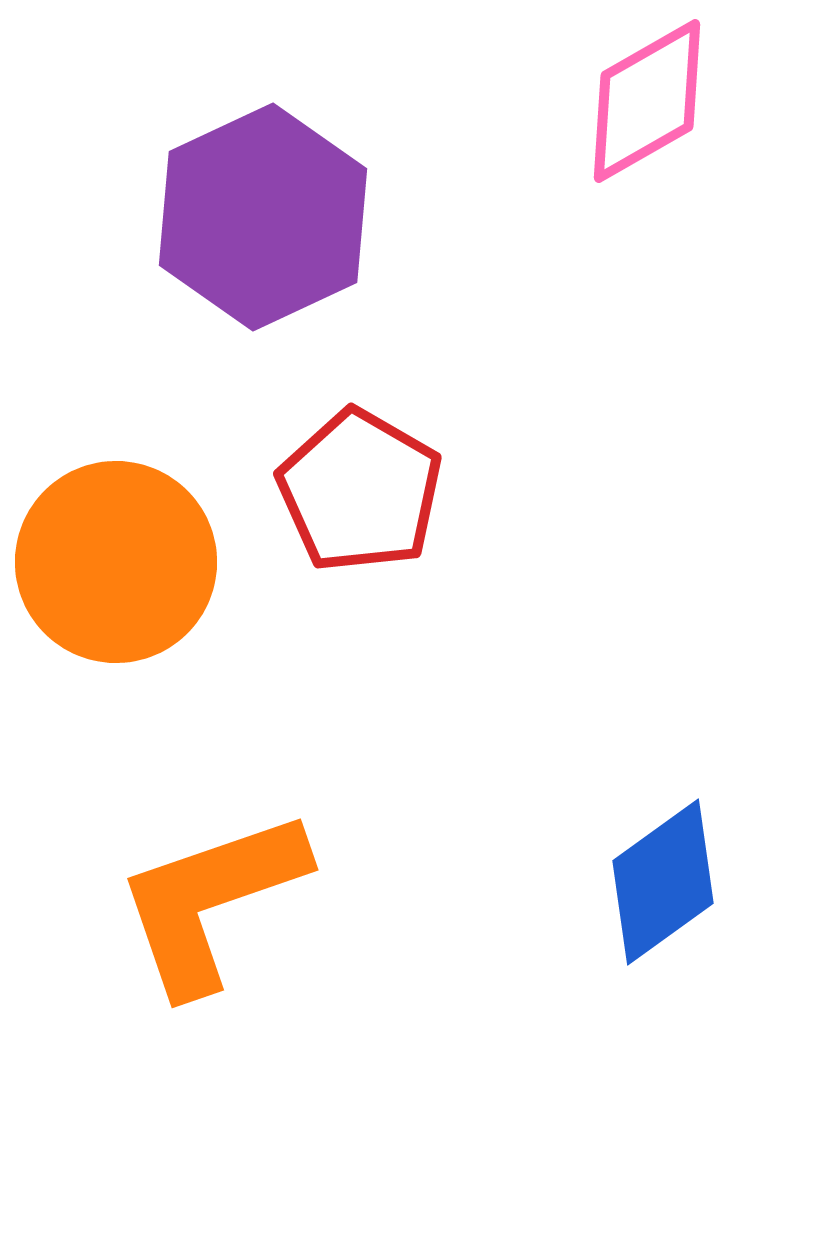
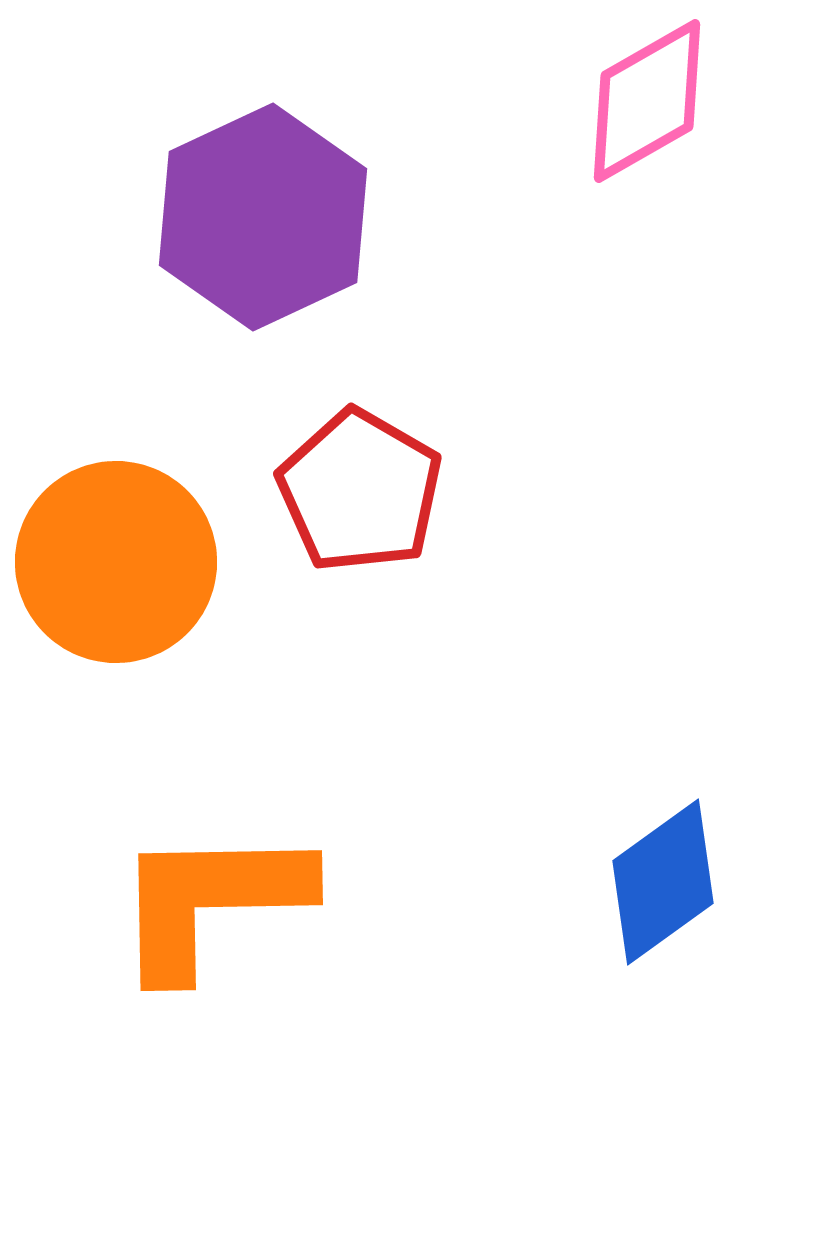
orange L-shape: rotated 18 degrees clockwise
